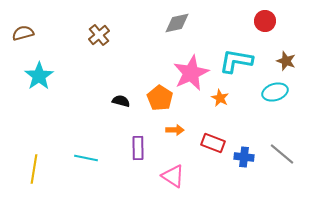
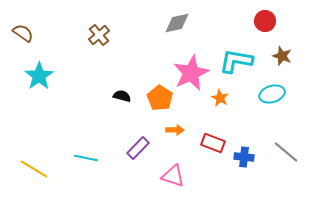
brown semicircle: rotated 50 degrees clockwise
brown star: moved 4 px left, 5 px up
cyan ellipse: moved 3 px left, 2 px down
black semicircle: moved 1 px right, 5 px up
purple rectangle: rotated 45 degrees clockwise
gray line: moved 4 px right, 2 px up
yellow line: rotated 68 degrees counterclockwise
pink triangle: rotated 15 degrees counterclockwise
